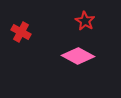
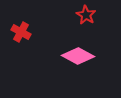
red star: moved 1 px right, 6 px up
